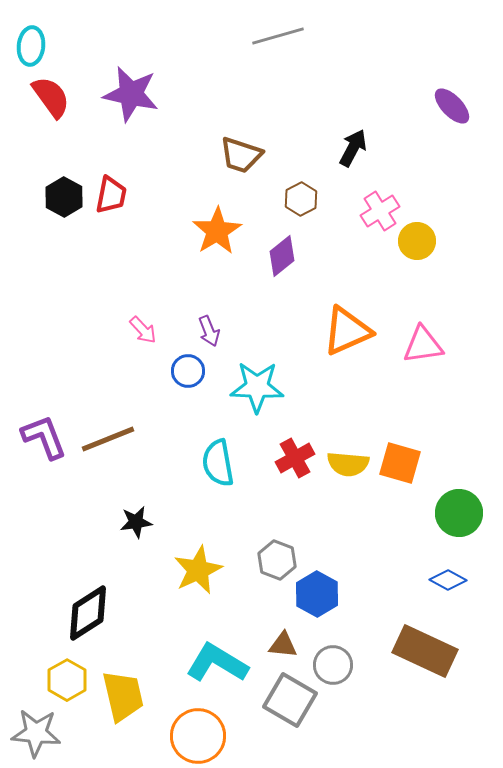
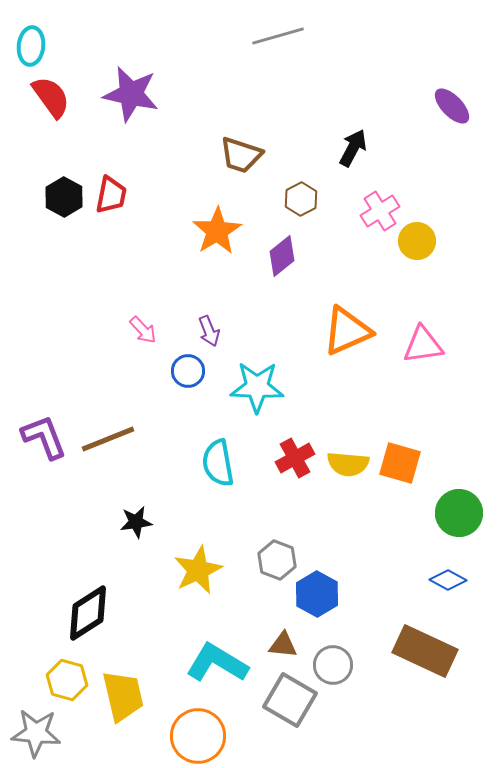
yellow hexagon at (67, 680): rotated 15 degrees counterclockwise
